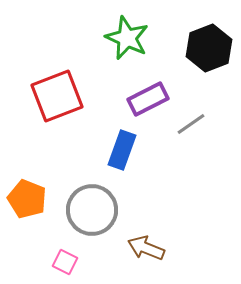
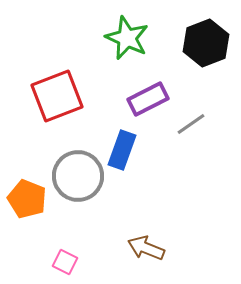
black hexagon: moved 3 px left, 5 px up
gray circle: moved 14 px left, 34 px up
